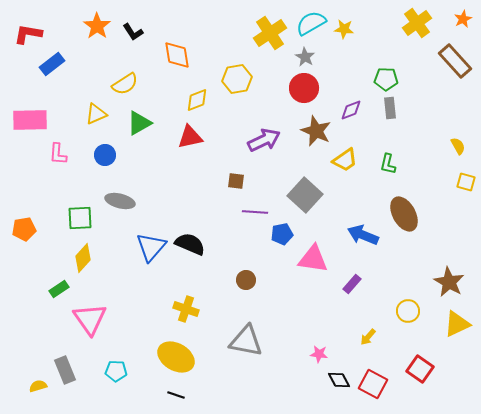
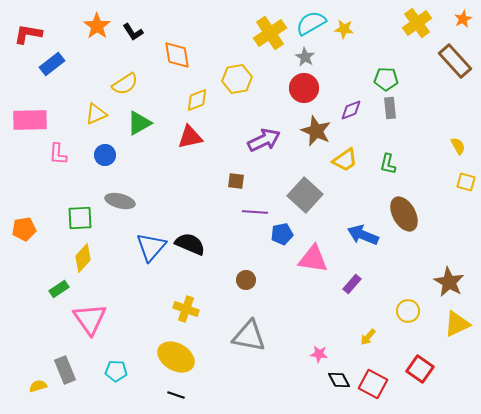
gray triangle at (246, 341): moved 3 px right, 5 px up
